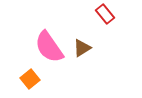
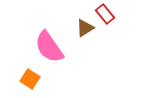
brown triangle: moved 3 px right, 20 px up
orange square: rotated 18 degrees counterclockwise
